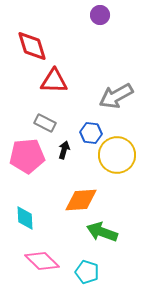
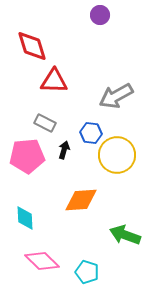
green arrow: moved 23 px right, 3 px down
